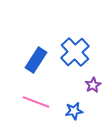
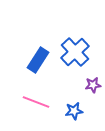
blue rectangle: moved 2 px right
purple star: rotated 21 degrees clockwise
